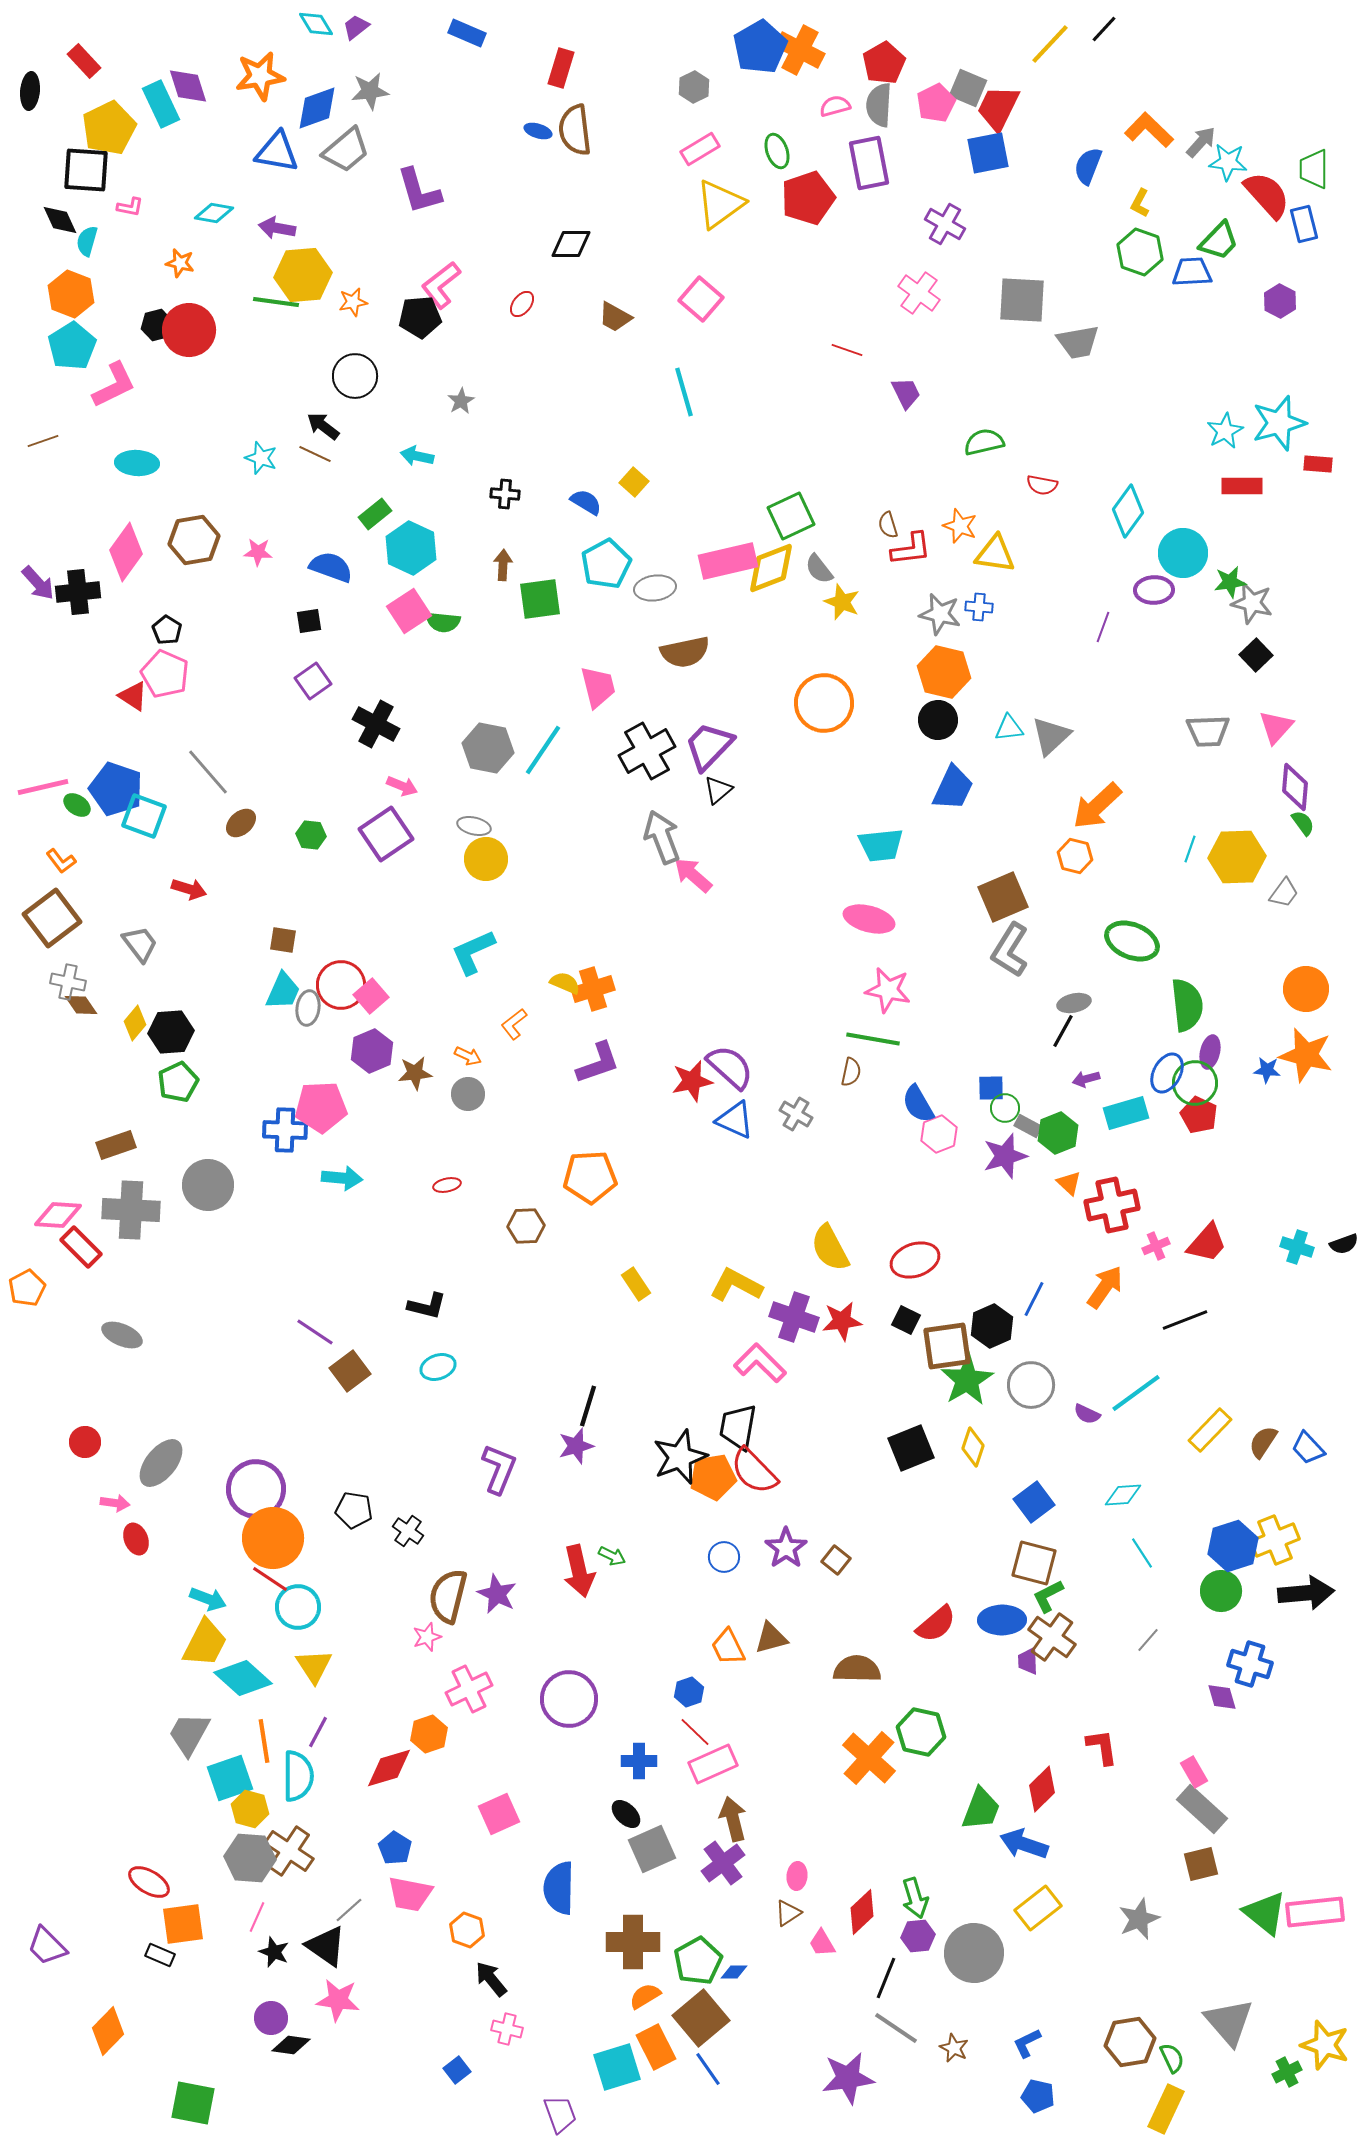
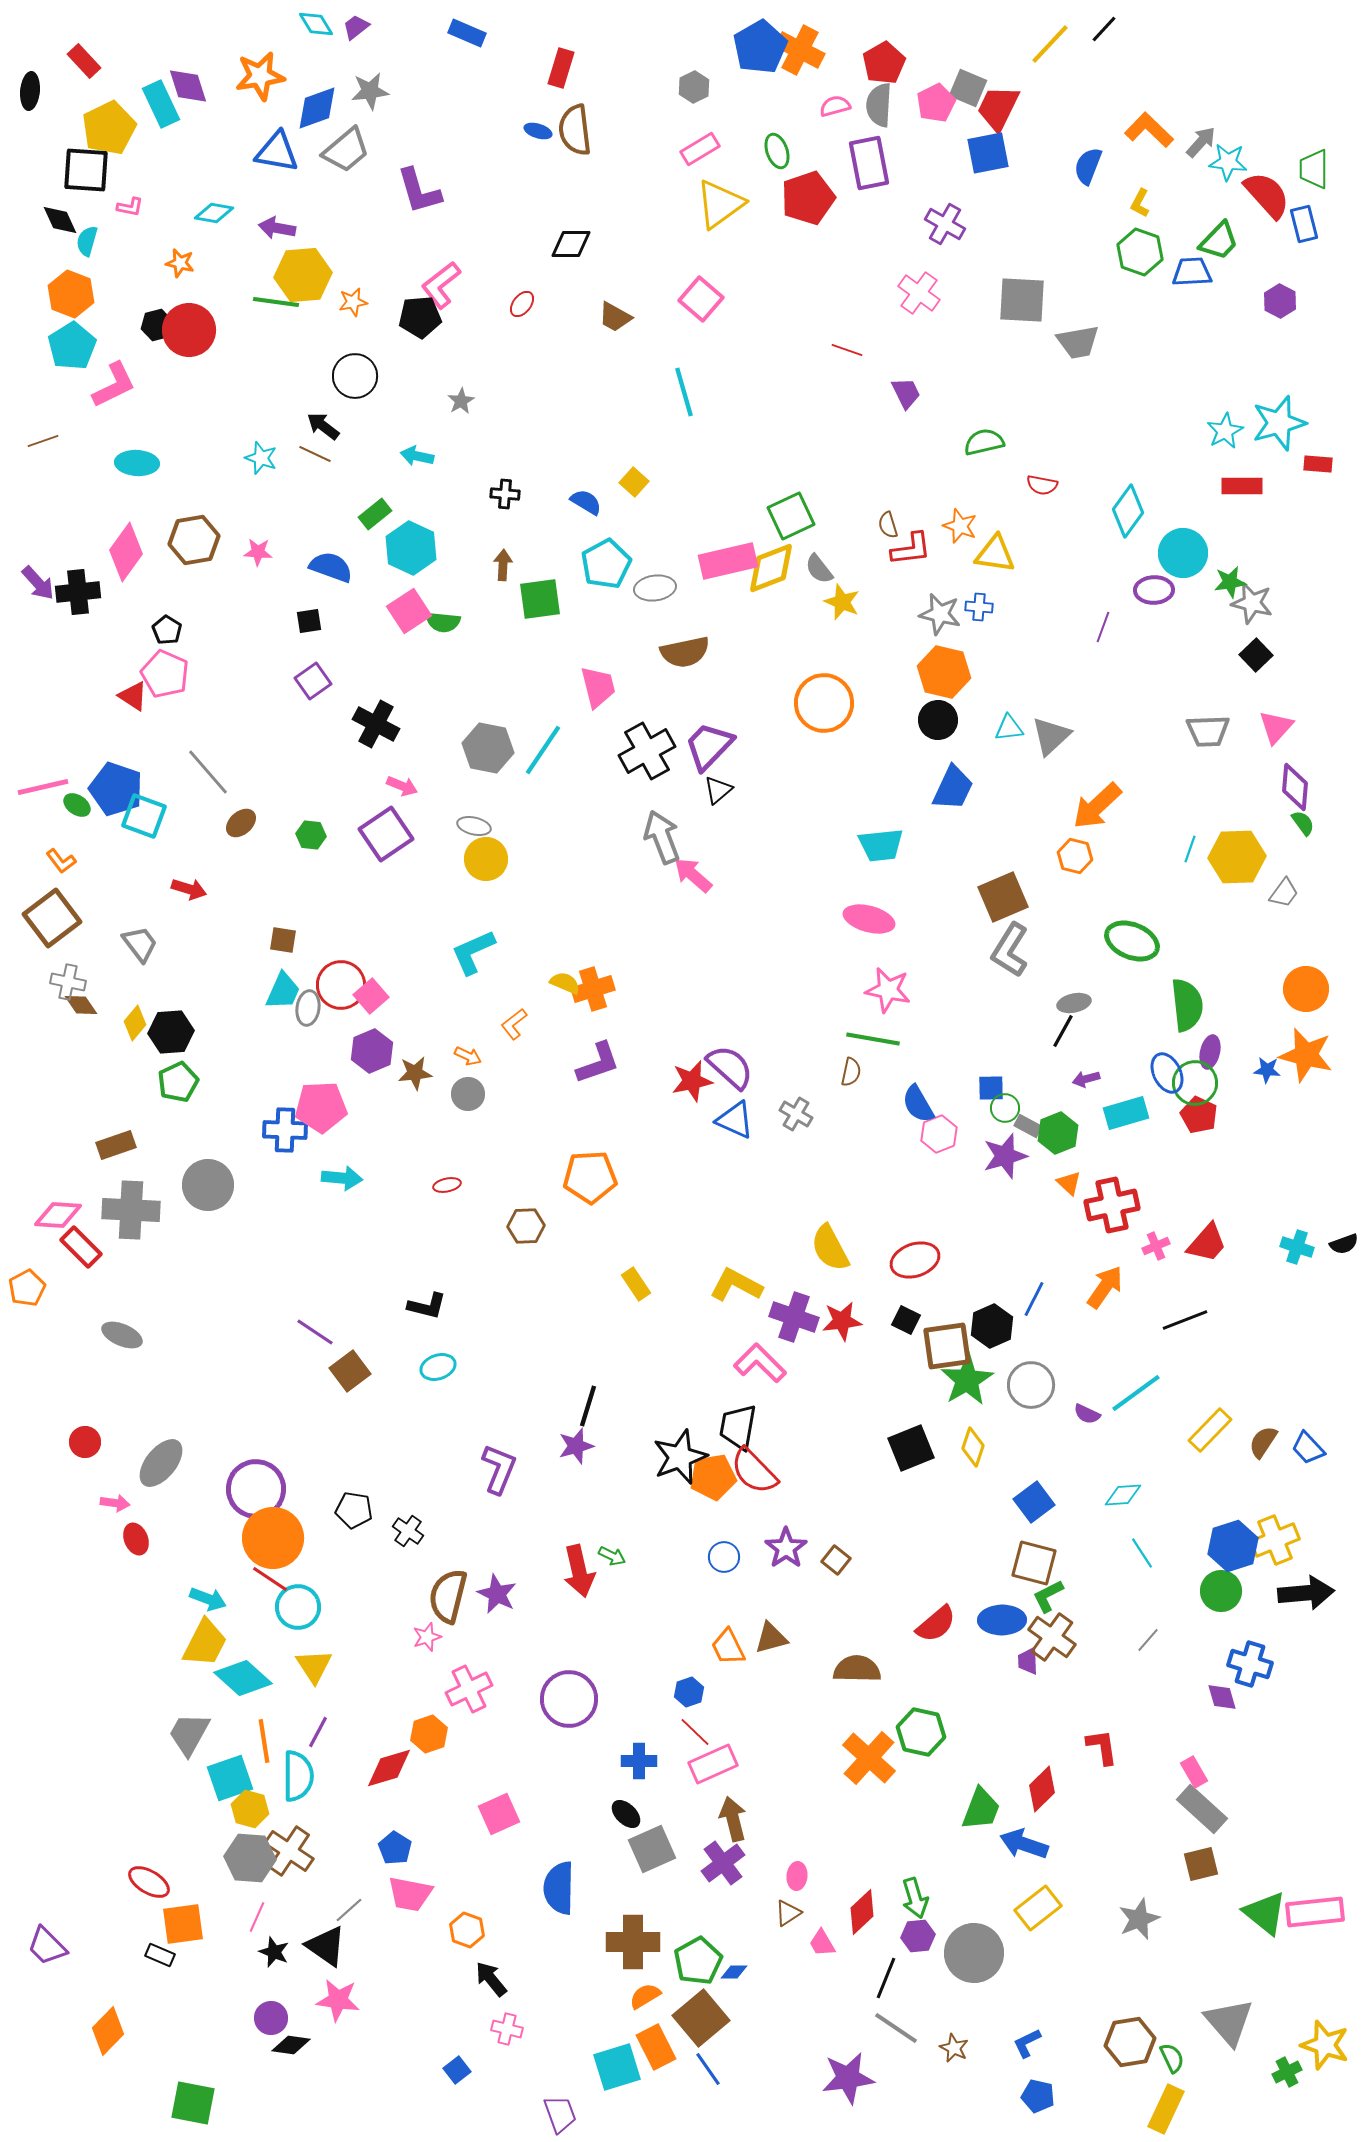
blue ellipse at (1167, 1073): rotated 54 degrees counterclockwise
